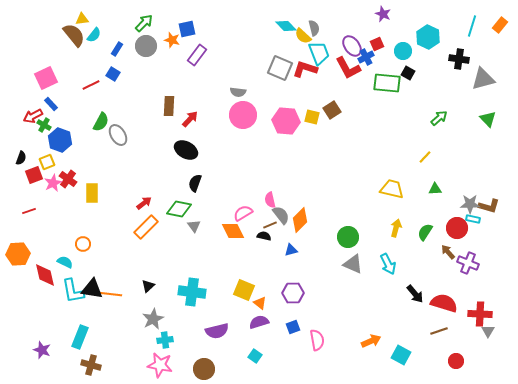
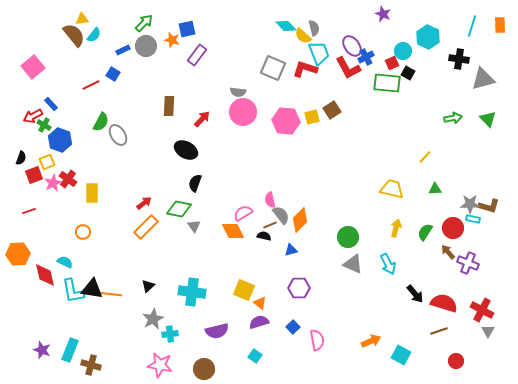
orange rectangle at (500, 25): rotated 42 degrees counterclockwise
red square at (377, 44): moved 15 px right, 19 px down
blue rectangle at (117, 49): moved 6 px right, 1 px down; rotated 32 degrees clockwise
gray square at (280, 68): moved 7 px left
pink square at (46, 78): moved 13 px left, 11 px up; rotated 15 degrees counterclockwise
pink circle at (243, 115): moved 3 px up
yellow square at (312, 117): rotated 28 degrees counterclockwise
green arrow at (439, 118): moved 14 px right; rotated 30 degrees clockwise
red arrow at (190, 119): moved 12 px right
red circle at (457, 228): moved 4 px left
orange circle at (83, 244): moved 12 px up
purple hexagon at (293, 293): moved 6 px right, 5 px up
red cross at (480, 314): moved 2 px right, 4 px up; rotated 25 degrees clockwise
blue square at (293, 327): rotated 24 degrees counterclockwise
cyan rectangle at (80, 337): moved 10 px left, 13 px down
cyan cross at (165, 340): moved 5 px right, 6 px up
